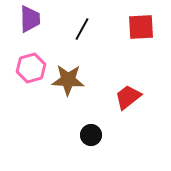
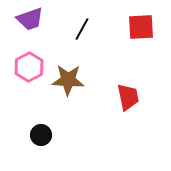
purple trapezoid: rotated 72 degrees clockwise
pink hexagon: moved 2 px left, 1 px up; rotated 12 degrees counterclockwise
red trapezoid: rotated 116 degrees clockwise
black circle: moved 50 px left
